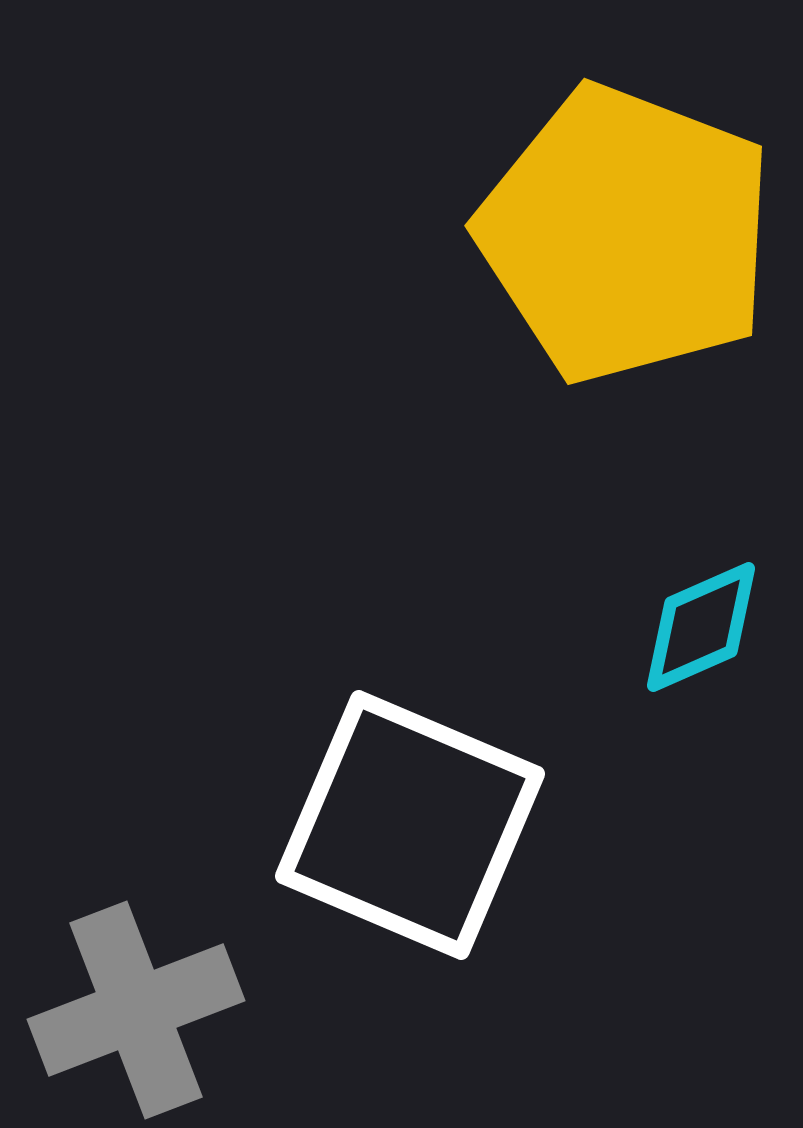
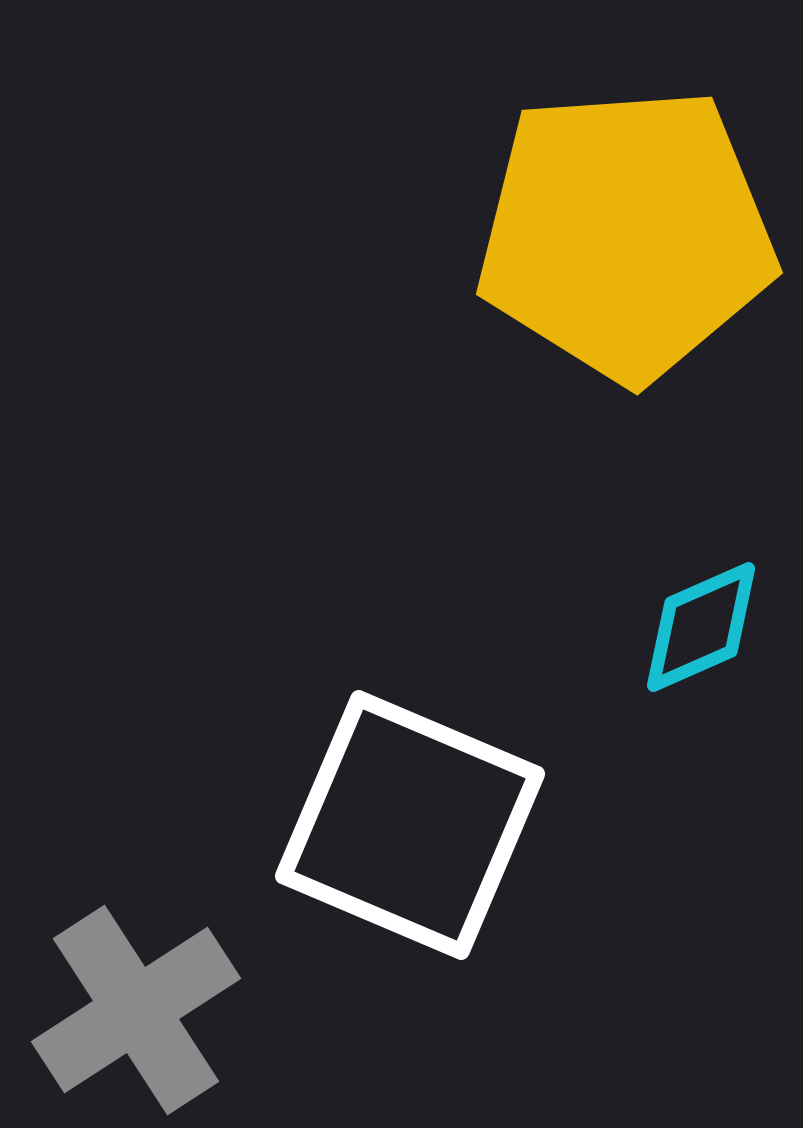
yellow pentagon: rotated 25 degrees counterclockwise
gray cross: rotated 12 degrees counterclockwise
